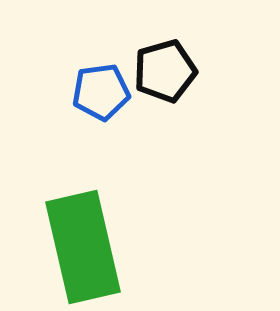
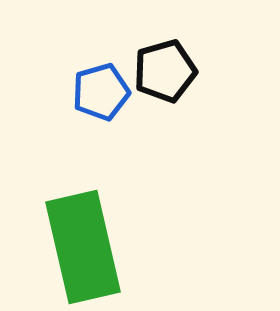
blue pentagon: rotated 8 degrees counterclockwise
